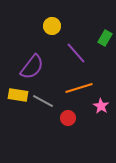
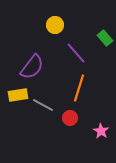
yellow circle: moved 3 px right, 1 px up
green rectangle: rotated 70 degrees counterclockwise
orange line: rotated 56 degrees counterclockwise
yellow rectangle: rotated 18 degrees counterclockwise
gray line: moved 4 px down
pink star: moved 25 px down
red circle: moved 2 px right
